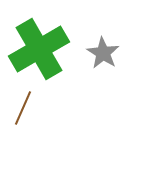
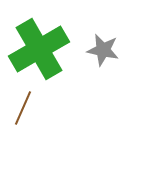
gray star: moved 3 px up; rotated 20 degrees counterclockwise
